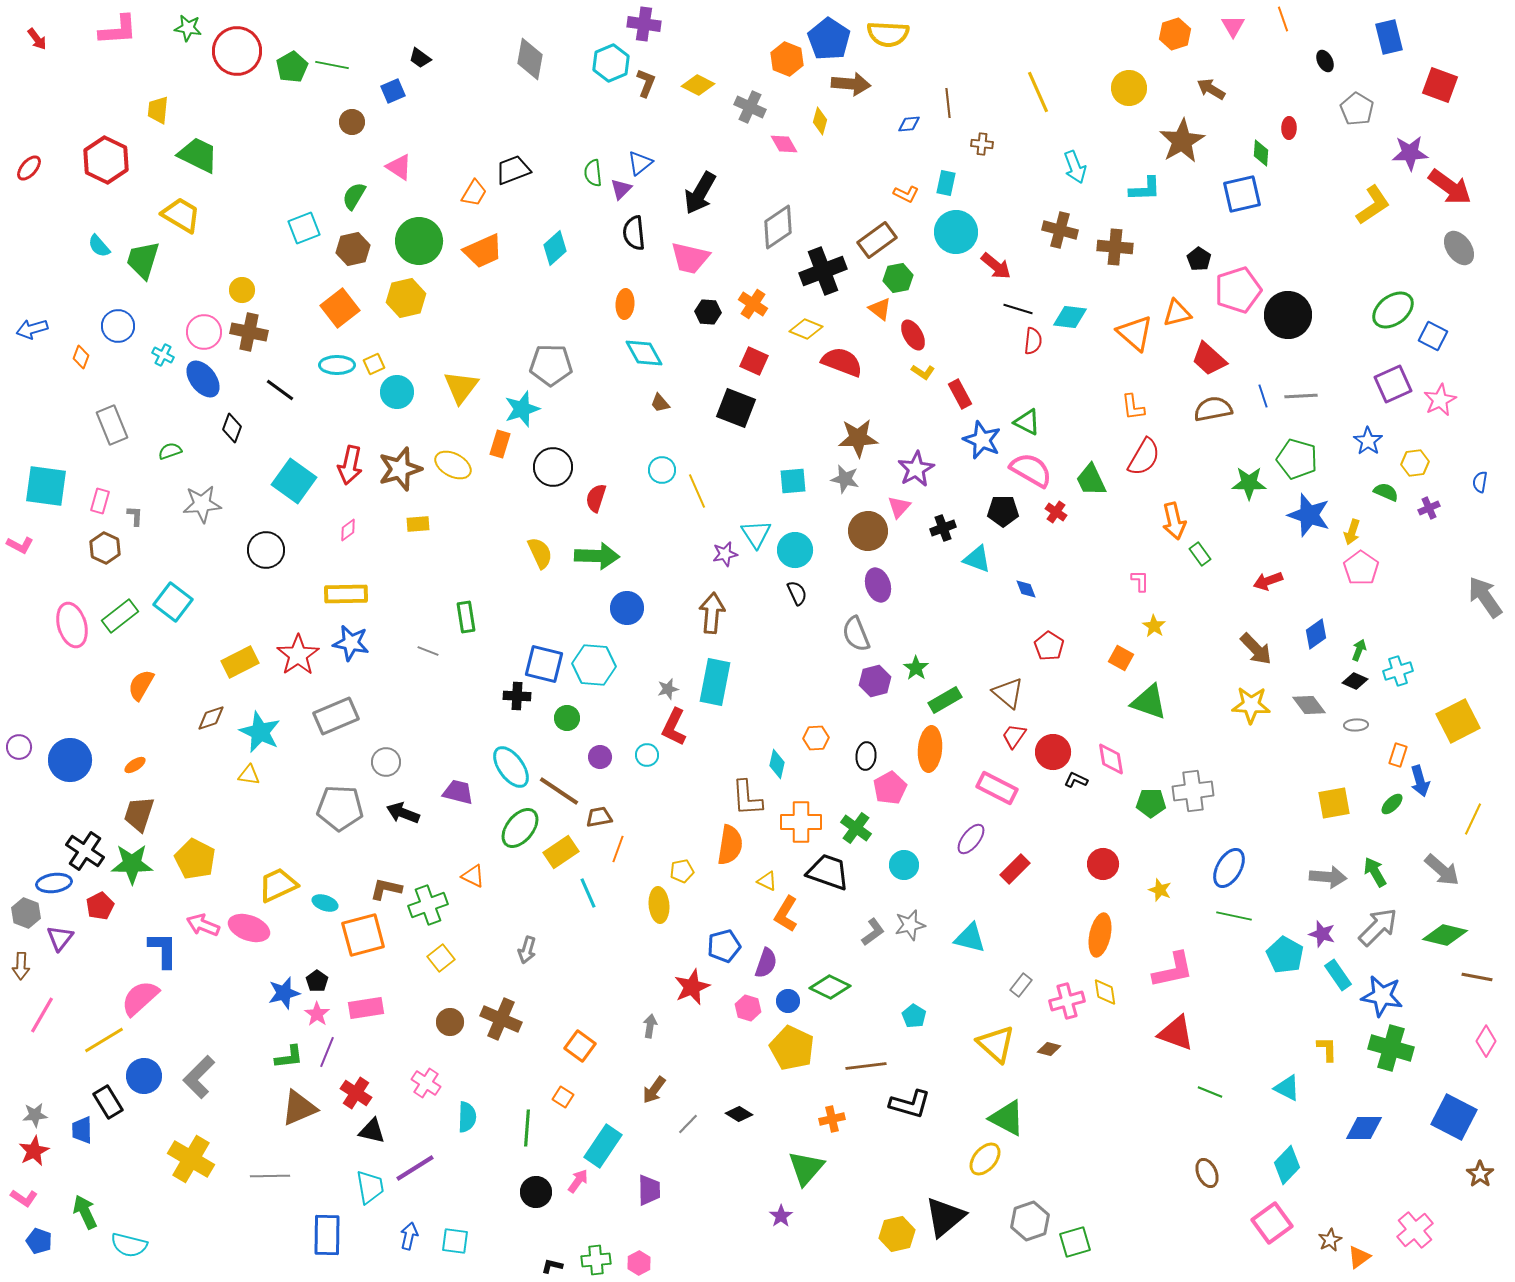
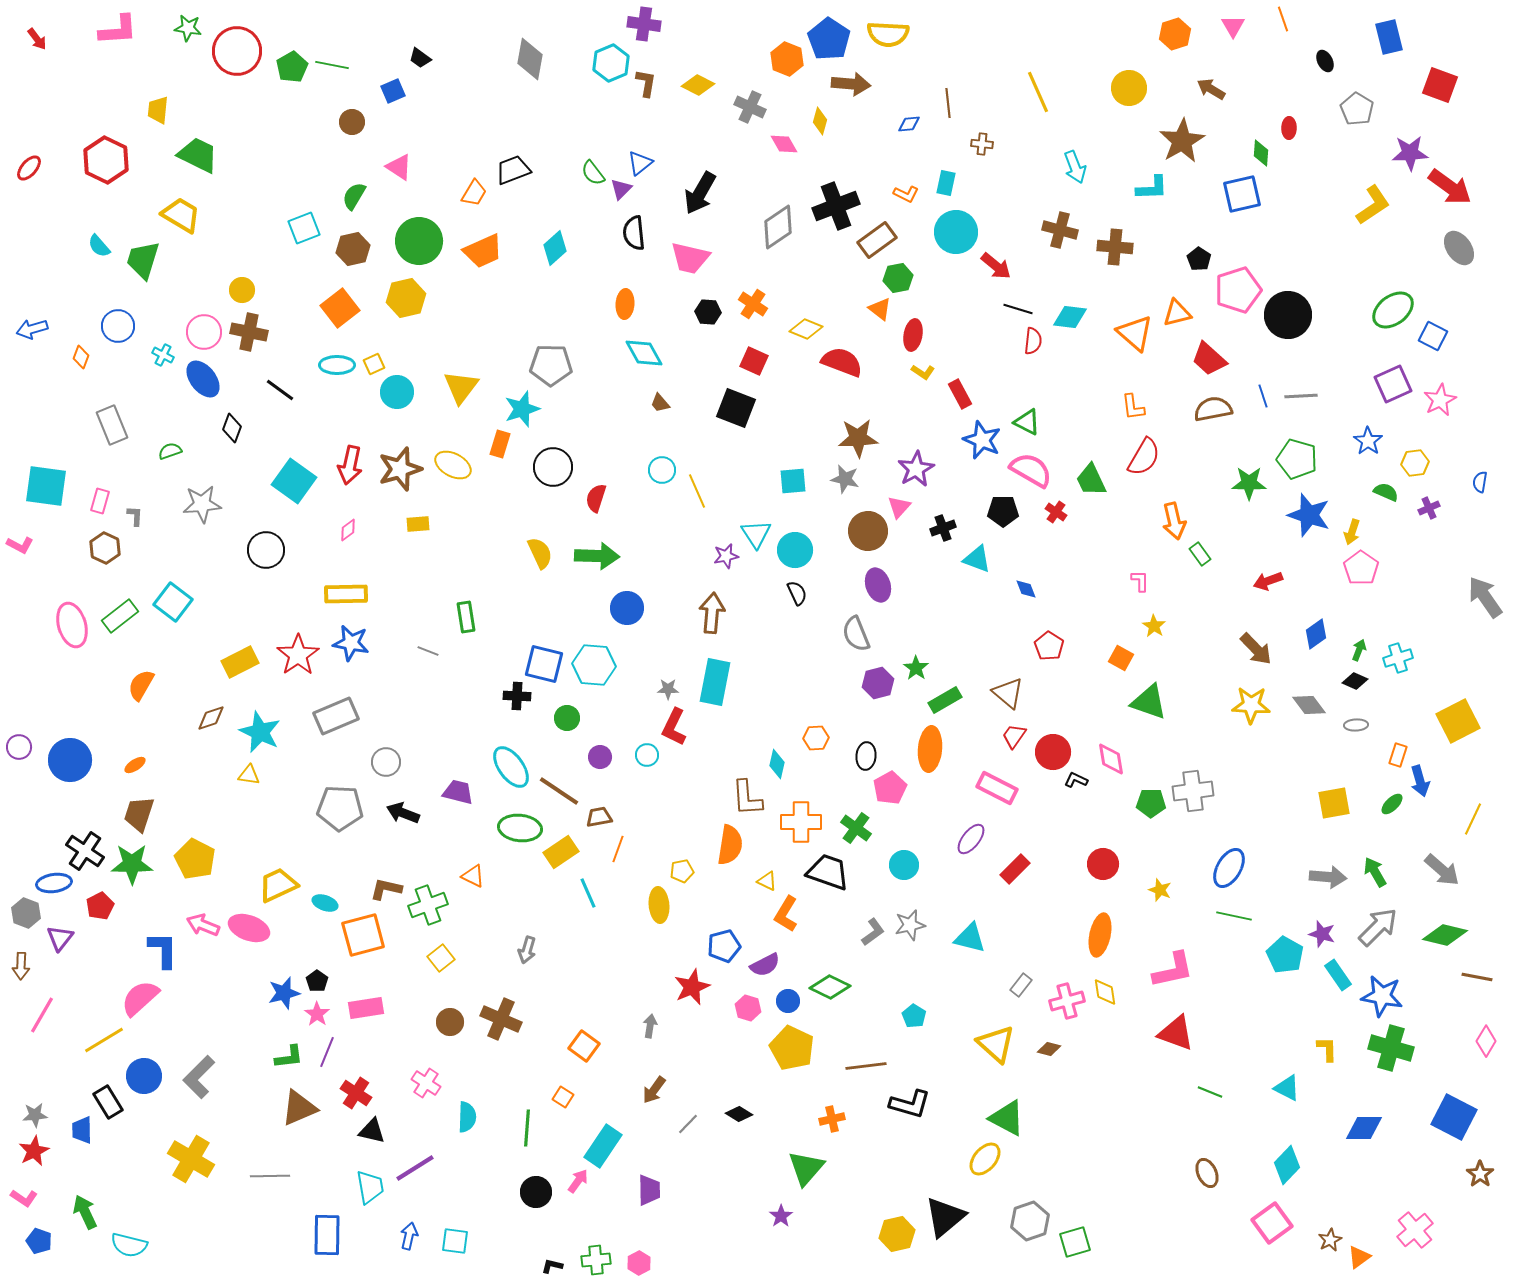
brown L-shape at (646, 83): rotated 12 degrees counterclockwise
green semicircle at (593, 173): rotated 32 degrees counterclockwise
cyan L-shape at (1145, 189): moved 7 px right, 1 px up
black cross at (823, 271): moved 13 px right, 65 px up
red ellipse at (913, 335): rotated 40 degrees clockwise
purple star at (725, 554): moved 1 px right, 2 px down
cyan cross at (1398, 671): moved 13 px up
purple hexagon at (875, 681): moved 3 px right, 2 px down
gray star at (668, 689): rotated 15 degrees clockwise
green ellipse at (520, 828): rotated 57 degrees clockwise
purple semicircle at (766, 963): moved 1 px left, 2 px down; rotated 44 degrees clockwise
orange square at (580, 1046): moved 4 px right
